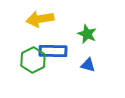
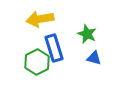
blue rectangle: moved 1 px right, 3 px up; rotated 72 degrees clockwise
green hexagon: moved 4 px right, 2 px down
blue triangle: moved 6 px right, 7 px up
